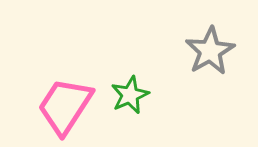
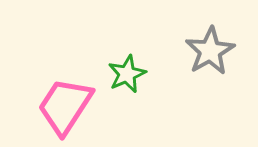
green star: moved 3 px left, 21 px up
